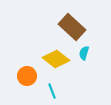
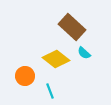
cyan semicircle: rotated 64 degrees counterclockwise
orange circle: moved 2 px left
cyan line: moved 2 px left
